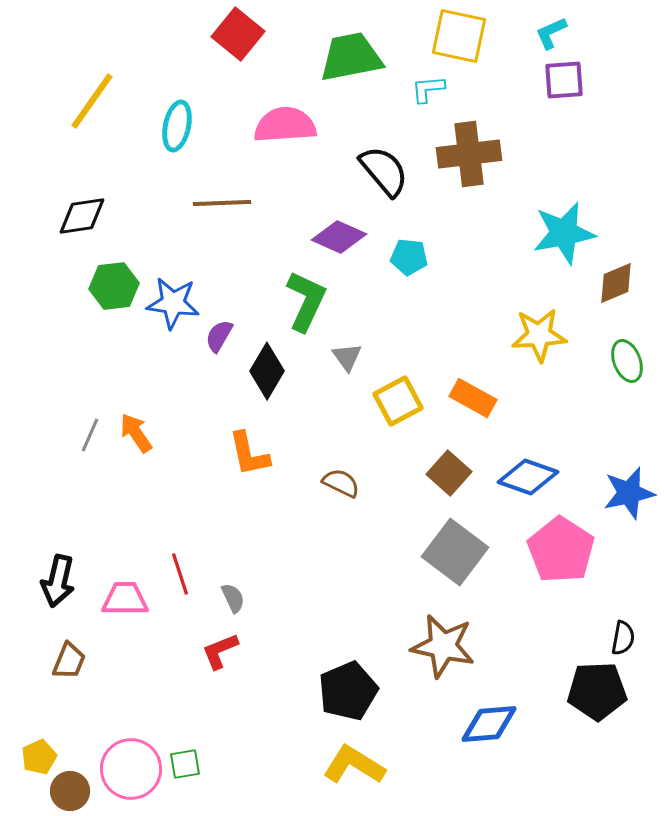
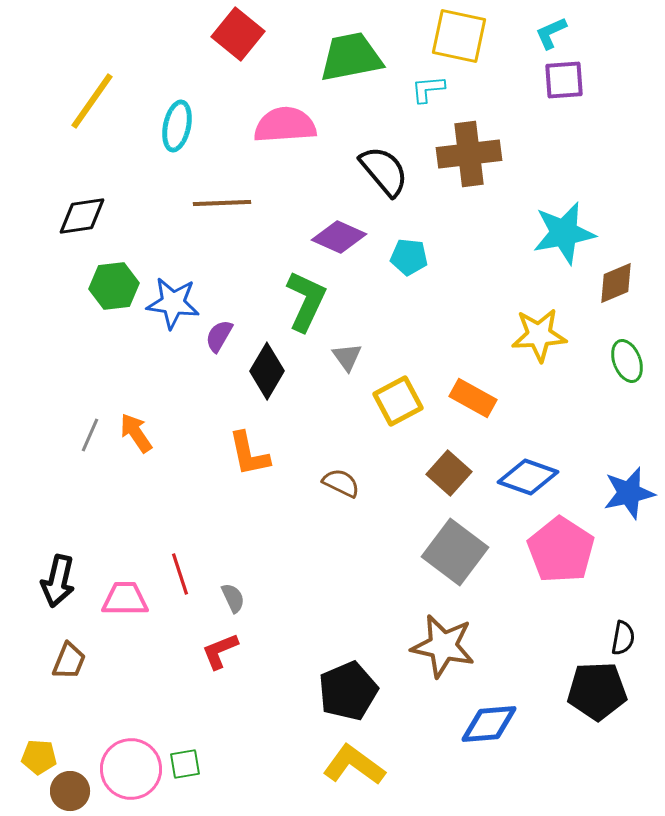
yellow pentagon at (39, 757): rotated 28 degrees clockwise
yellow L-shape at (354, 765): rotated 4 degrees clockwise
